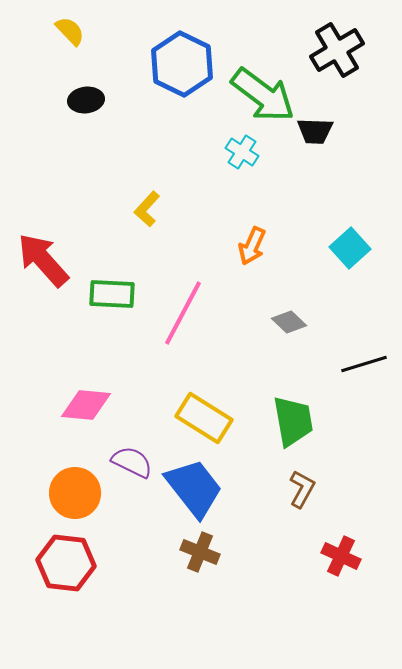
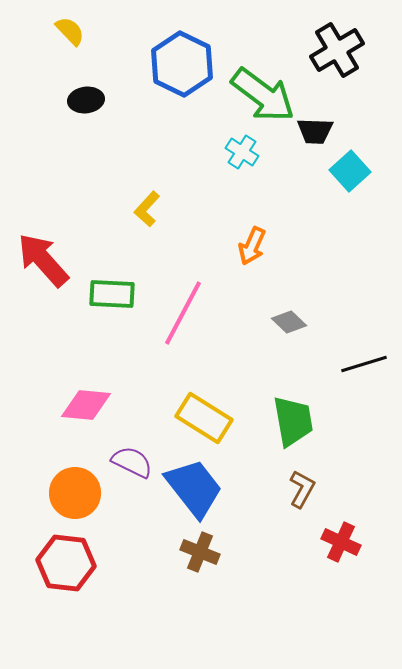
cyan square: moved 77 px up
red cross: moved 14 px up
